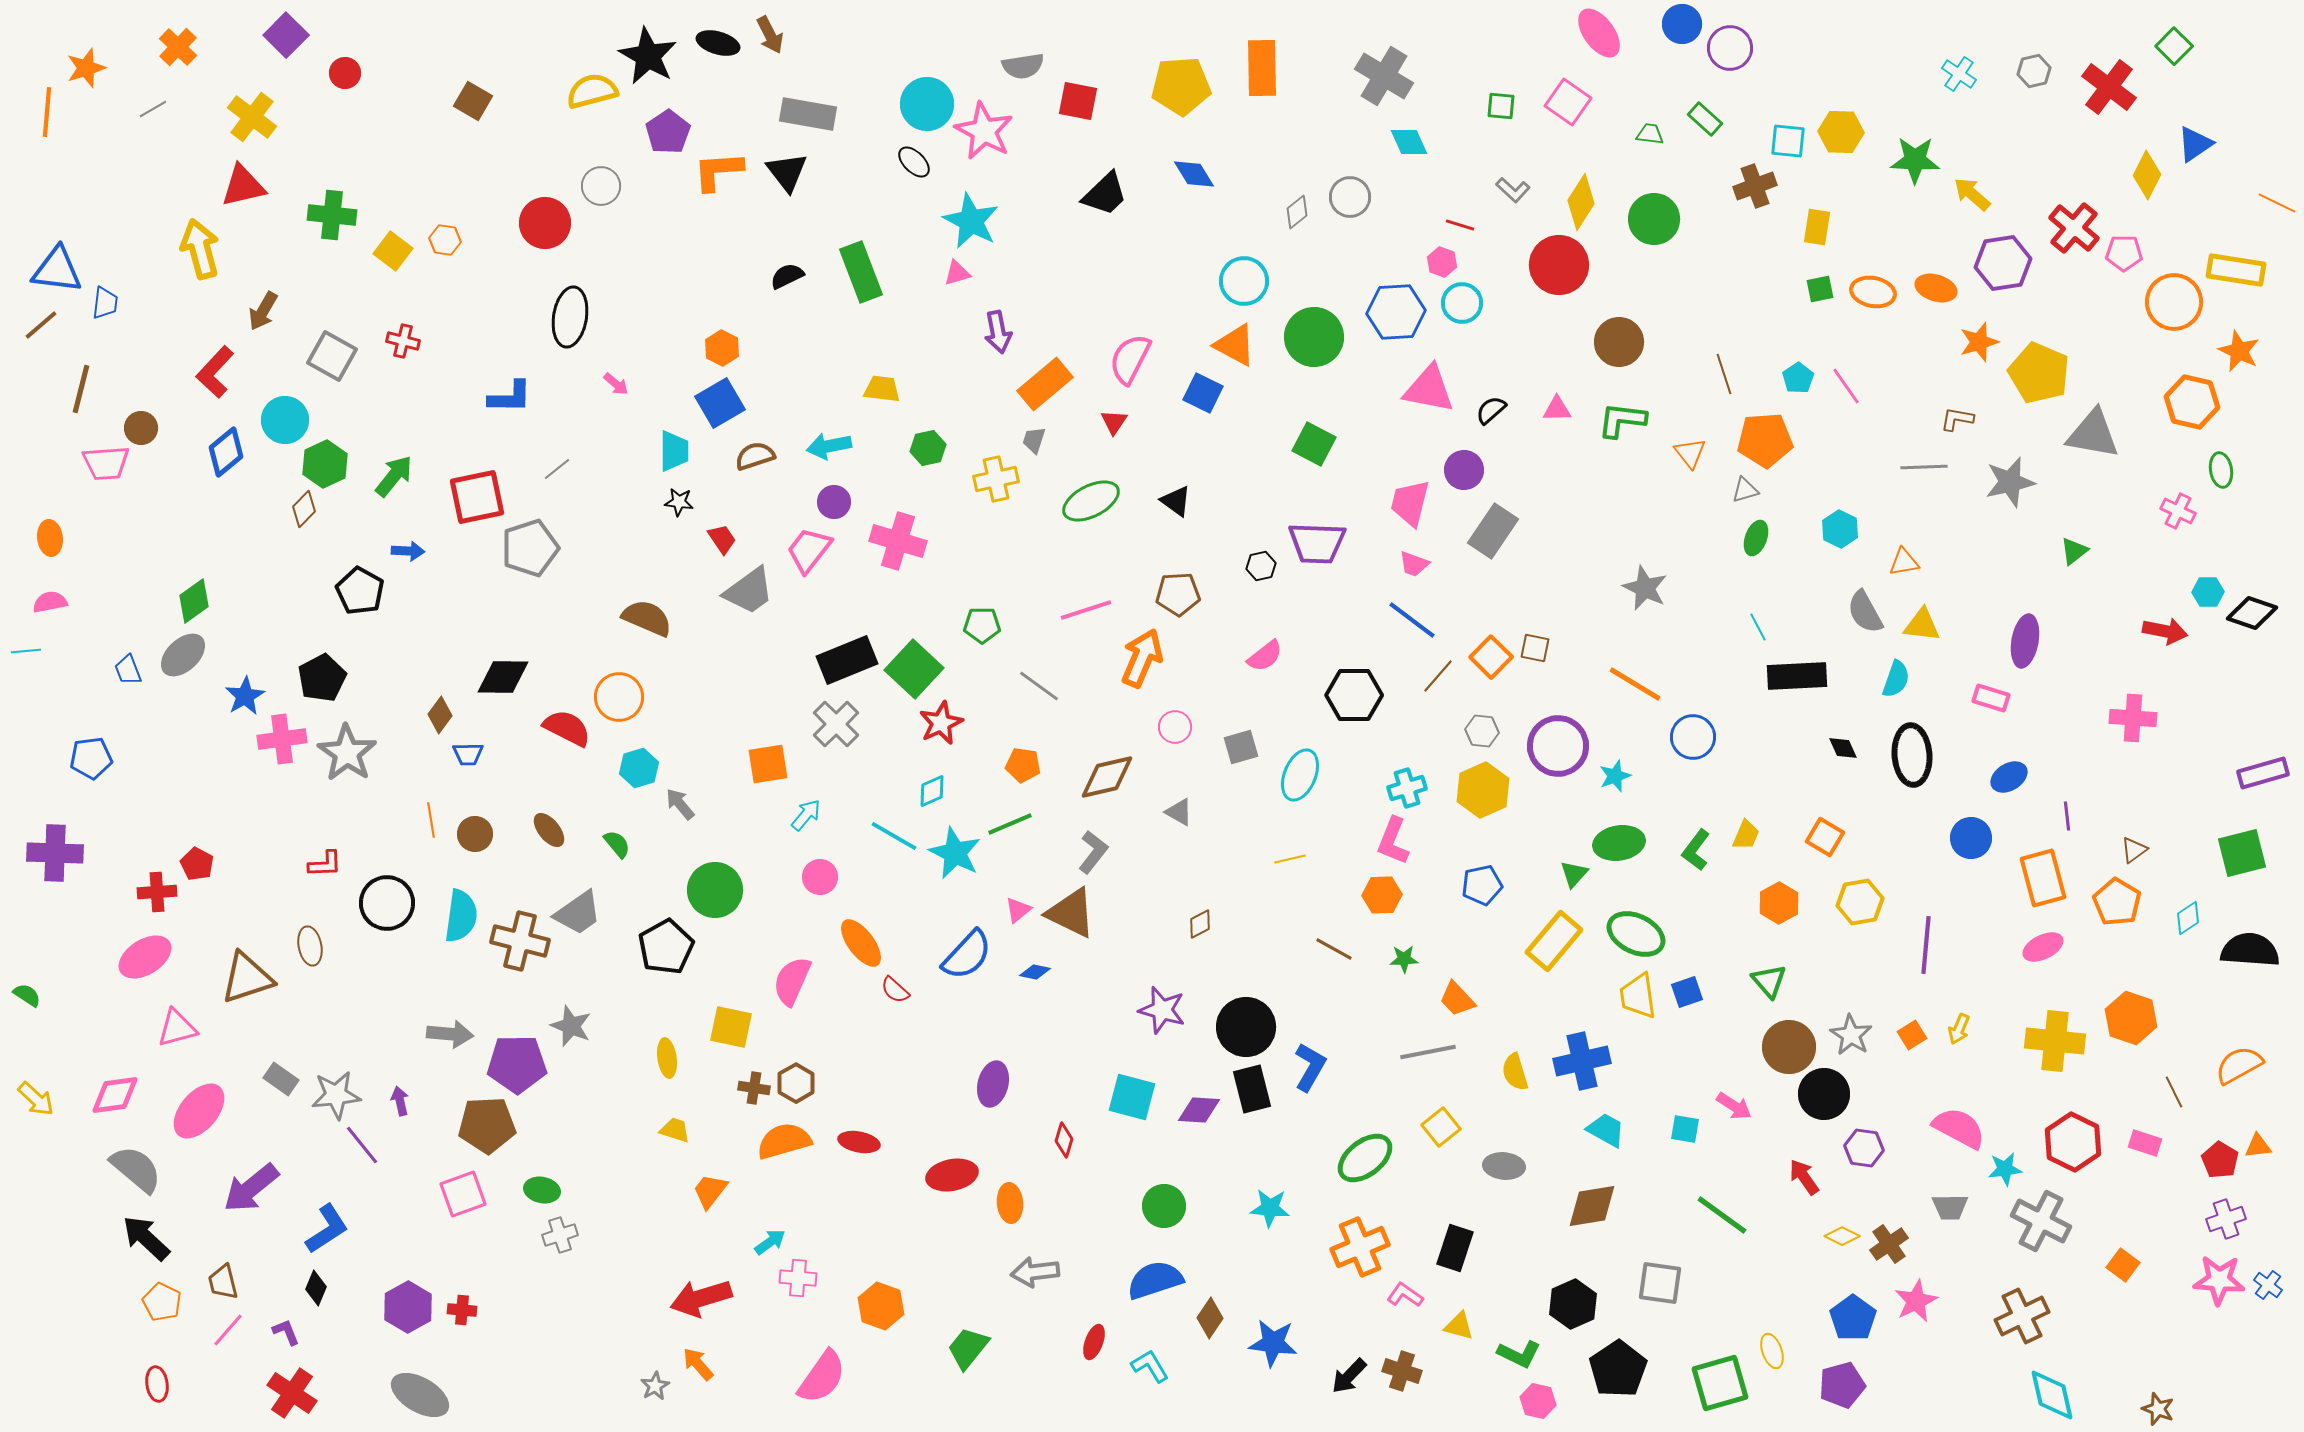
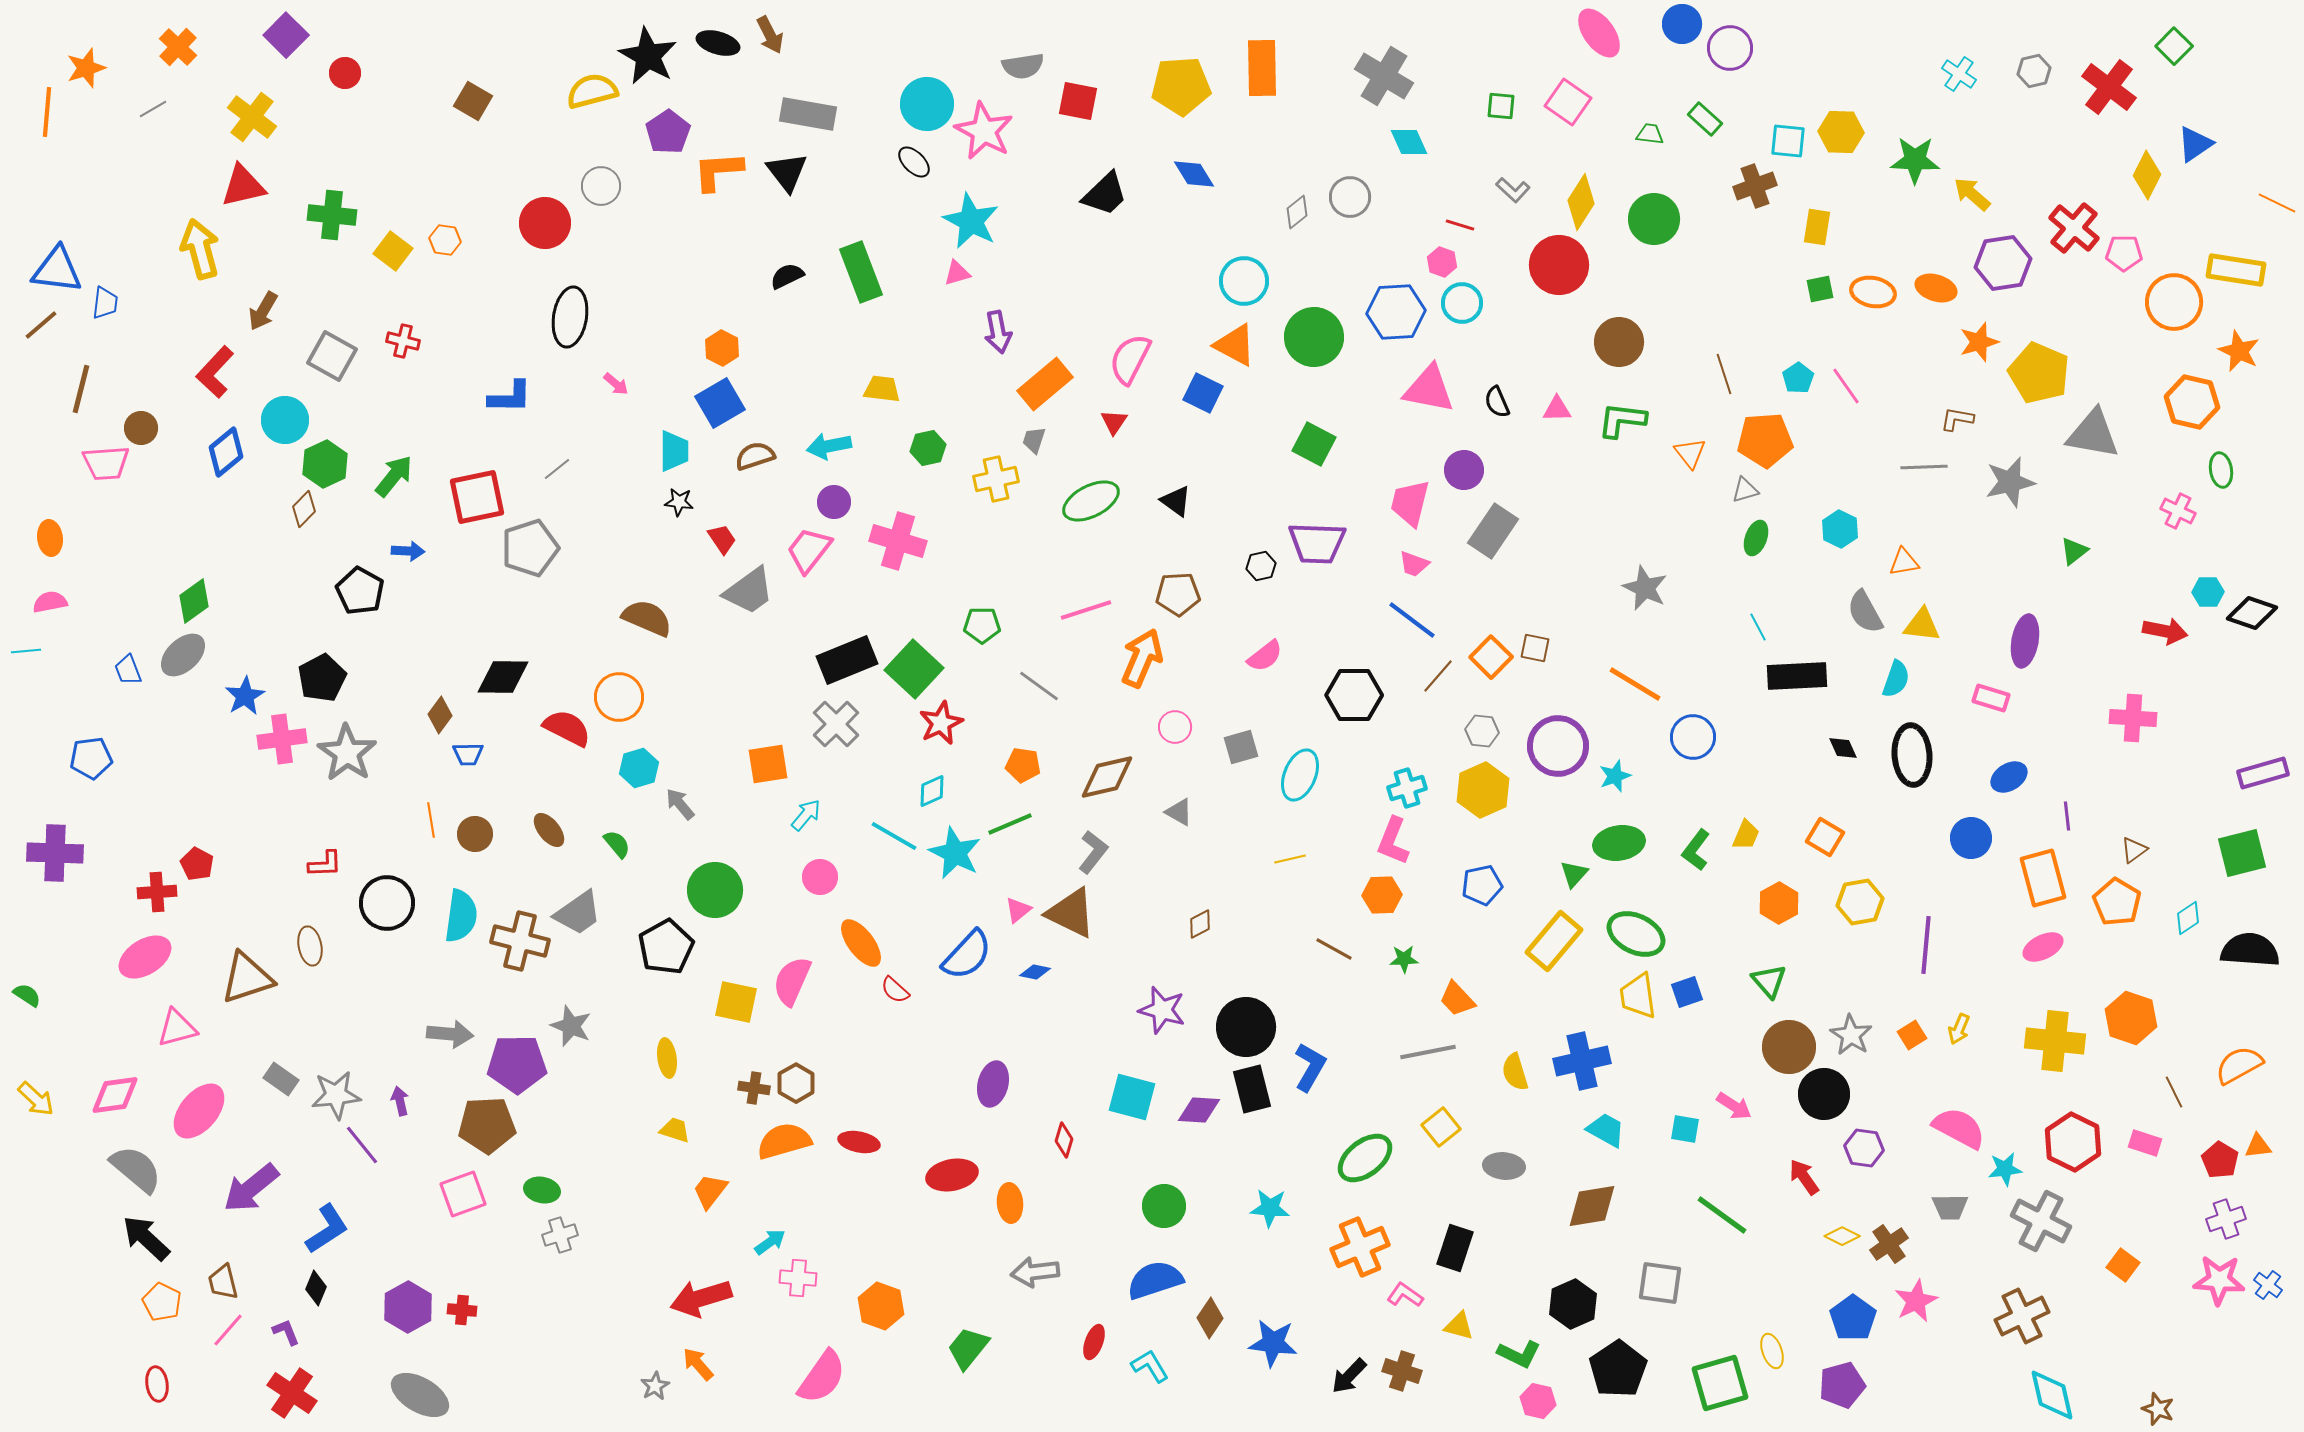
black semicircle at (1491, 410): moved 6 px right, 8 px up; rotated 72 degrees counterclockwise
yellow square at (731, 1027): moved 5 px right, 25 px up
